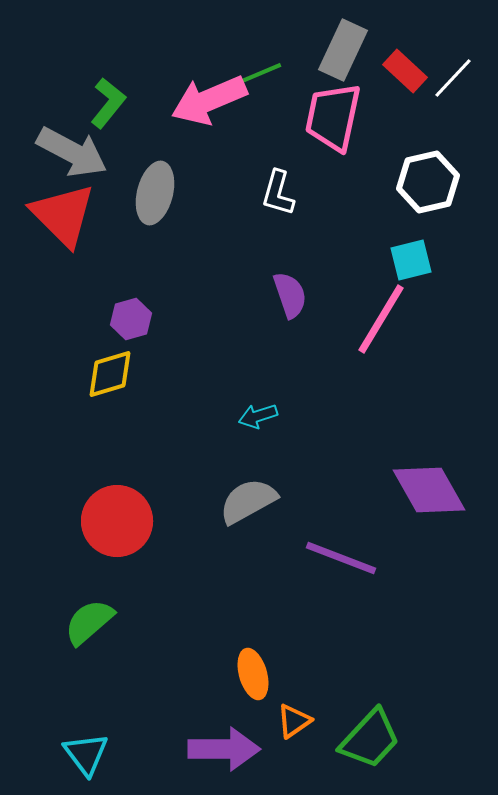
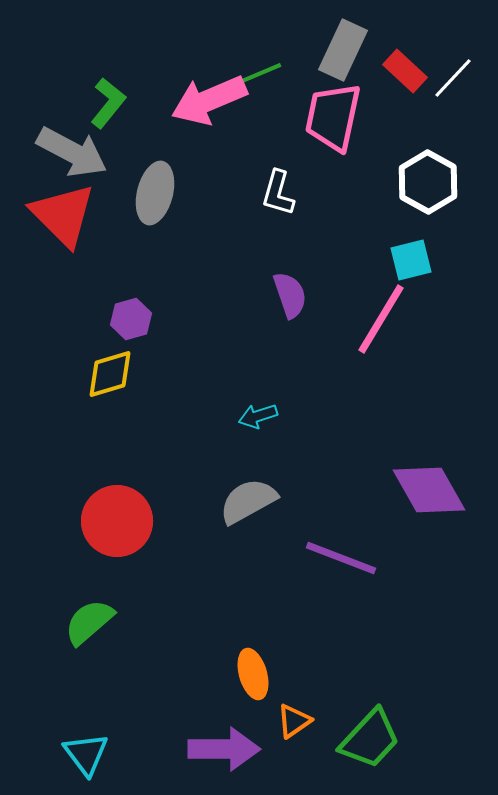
white hexagon: rotated 18 degrees counterclockwise
